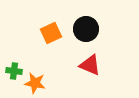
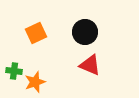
black circle: moved 1 px left, 3 px down
orange square: moved 15 px left
orange star: moved 1 px up; rotated 30 degrees counterclockwise
